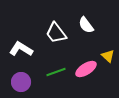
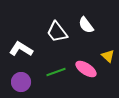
white trapezoid: moved 1 px right, 1 px up
pink ellipse: rotated 65 degrees clockwise
